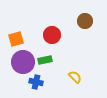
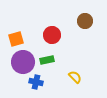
green rectangle: moved 2 px right
